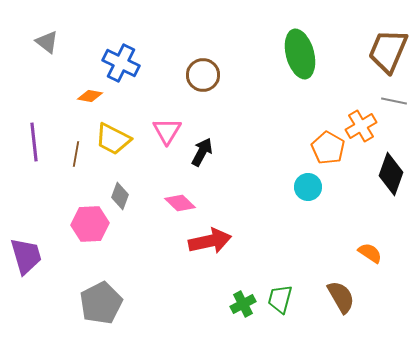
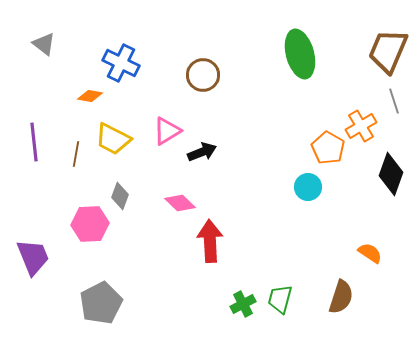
gray triangle: moved 3 px left, 2 px down
gray line: rotated 60 degrees clockwise
pink triangle: rotated 28 degrees clockwise
black arrow: rotated 40 degrees clockwise
red arrow: rotated 81 degrees counterclockwise
purple trapezoid: moved 7 px right, 1 px down; rotated 6 degrees counterclockwise
brown semicircle: rotated 48 degrees clockwise
